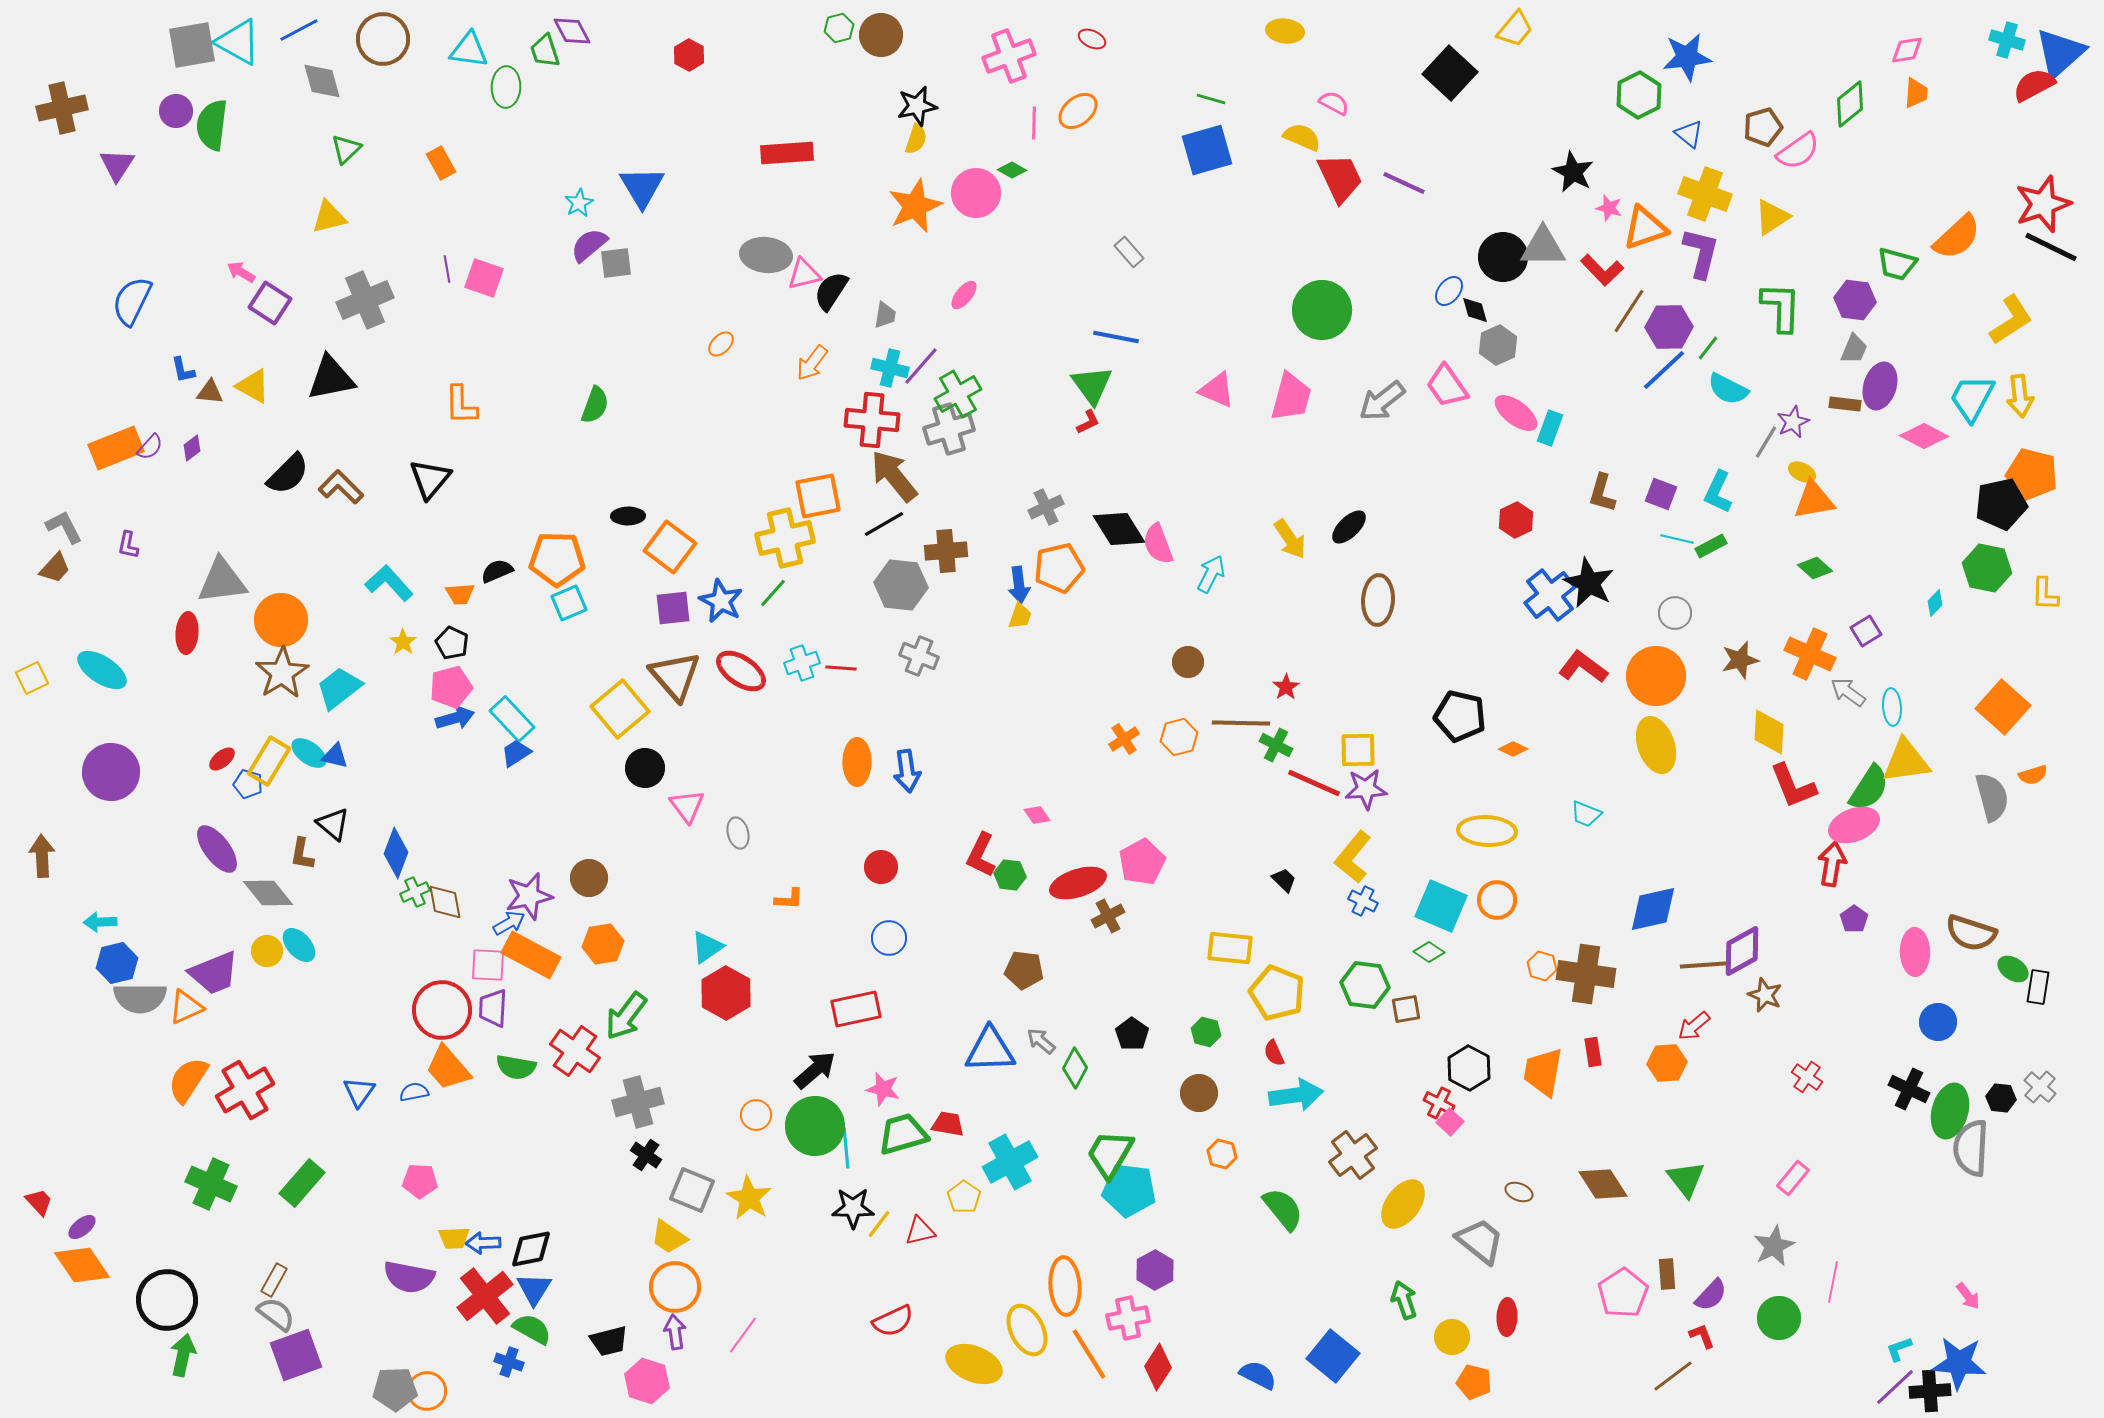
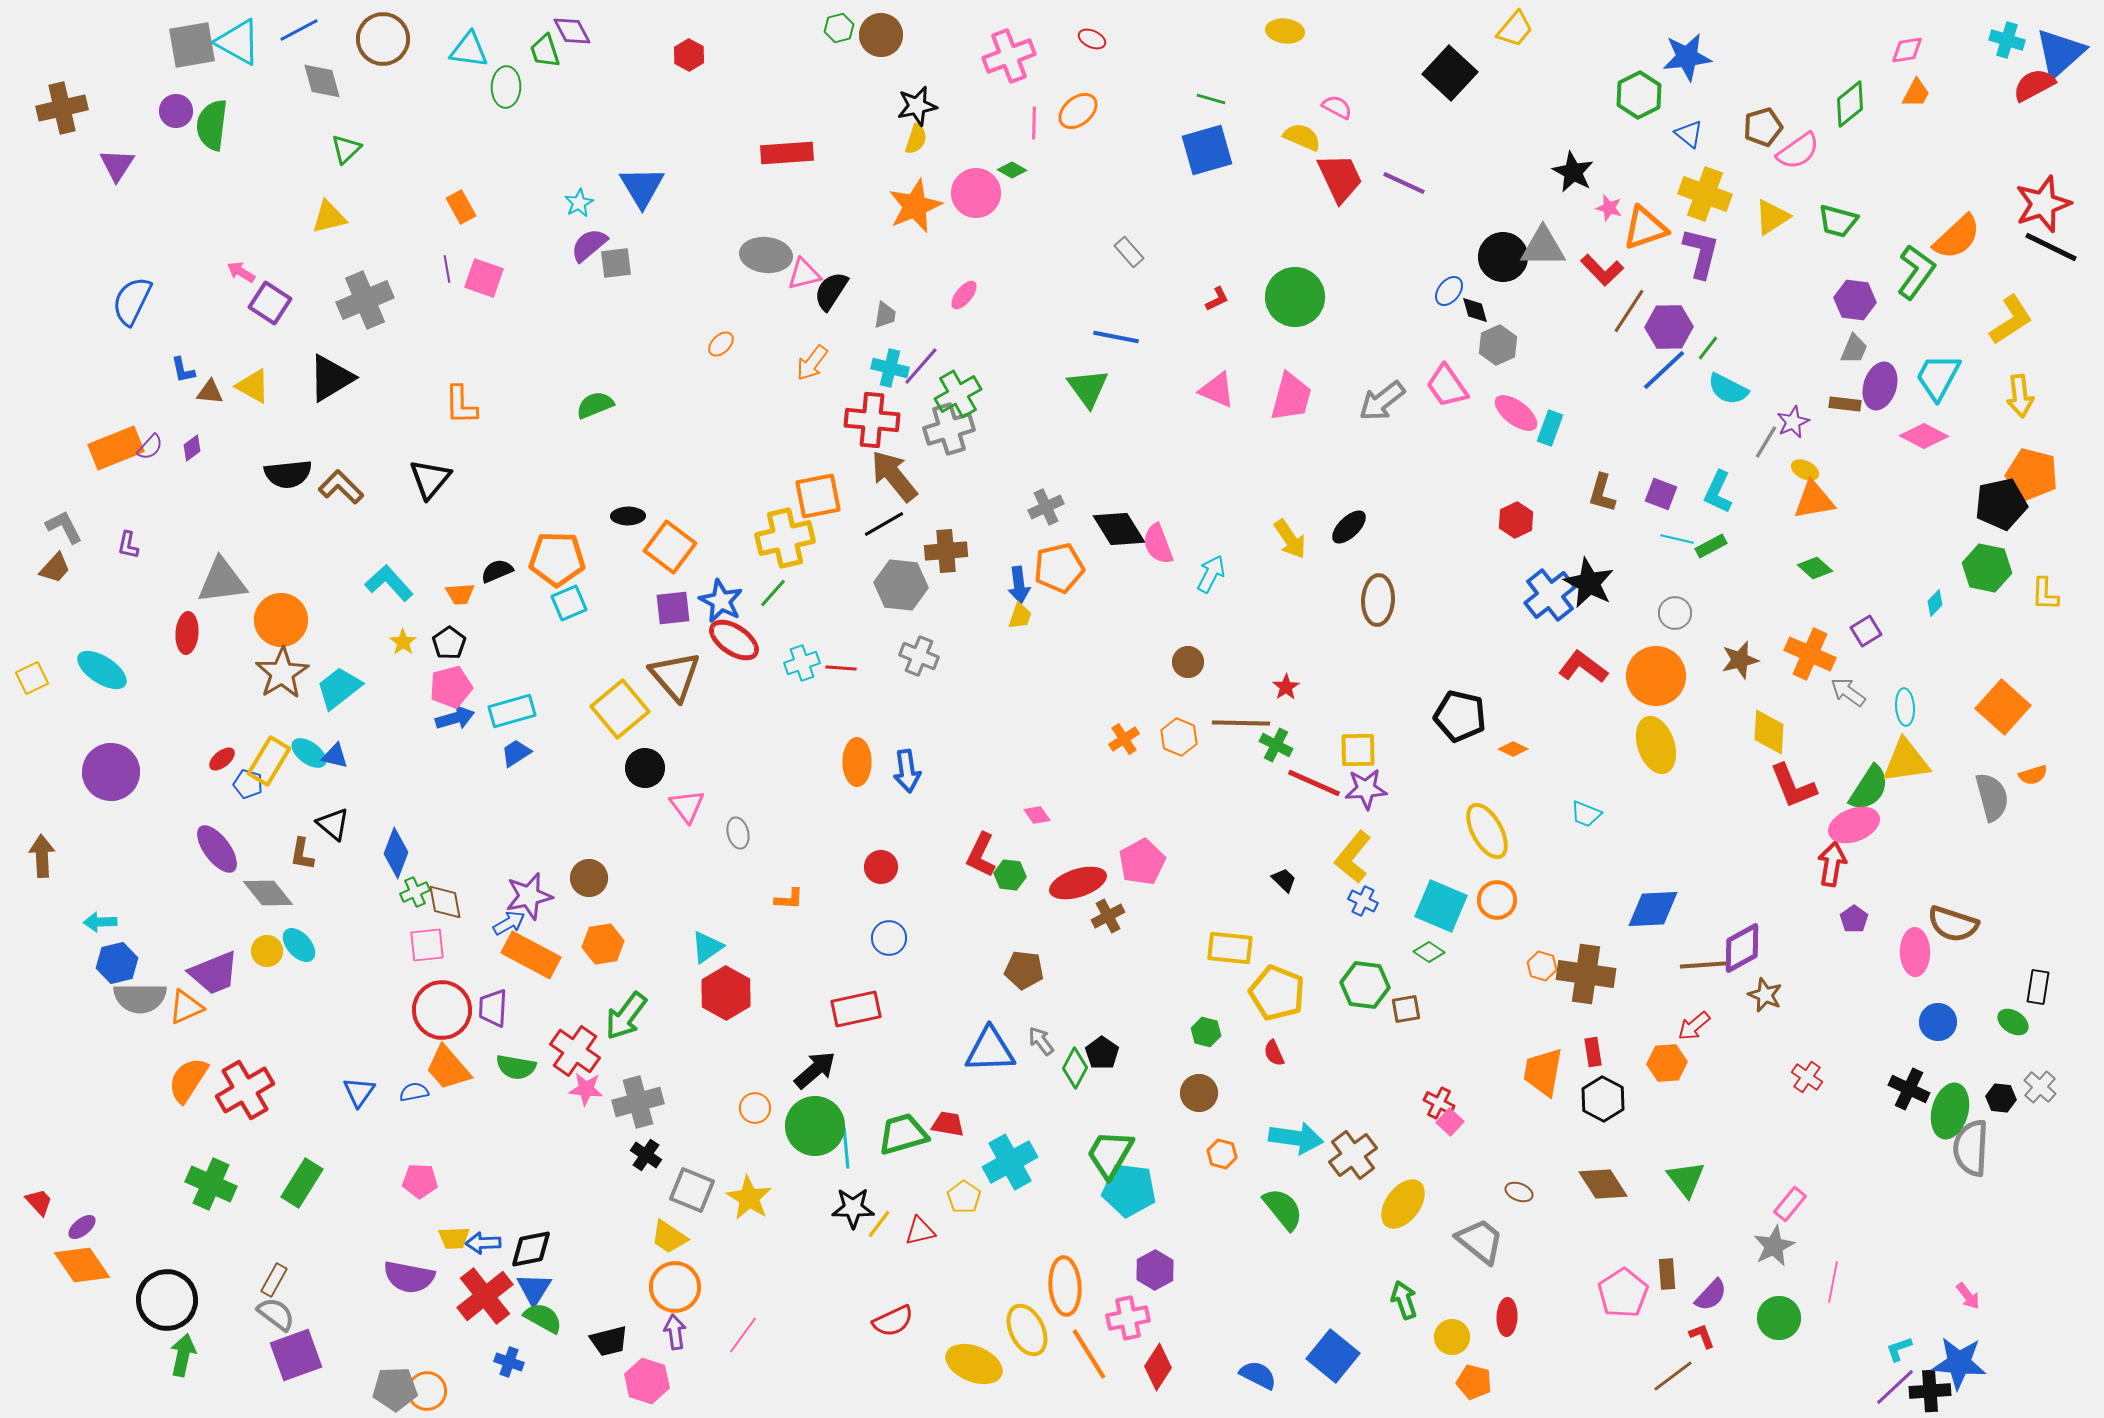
orange trapezoid at (1916, 93): rotated 24 degrees clockwise
pink semicircle at (1334, 103): moved 3 px right, 4 px down
orange rectangle at (441, 163): moved 20 px right, 44 px down
green trapezoid at (1897, 264): moved 59 px left, 43 px up
green L-shape at (1781, 307): moved 135 px right, 35 px up; rotated 34 degrees clockwise
green circle at (1322, 310): moved 27 px left, 13 px up
black triangle at (331, 378): rotated 20 degrees counterclockwise
green triangle at (1092, 385): moved 4 px left, 3 px down
cyan trapezoid at (1972, 398): moved 34 px left, 21 px up
green semicircle at (595, 405): rotated 132 degrees counterclockwise
red L-shape at (1088, 422): moved 129 px right, 123 px up
yellow ellipse at (1802, 472): moved 3 px right, 2 px up
black semicircle at (288, 474): rotated 39 degrees clockwise
black pentagon at (452, 643): moved 3 px left; rotated 12 degrees clockwise
red ellipse at (741, 671): moved 7 px left, 31 px up
cyan ellipse at (1892, 707): moved 13 px right
cyan rectangle at (512, 719): moved 8 px up; rotated 63 degrees counterclockwise
orange hexagon at (1179, 737): rotated 24 degrees counterclockwise
yellow ellipse at (1487, 831): rotated 58 degrees clockwise
blue diamond at (1653, 909): rotated 10 degrees clockwise
brown semicircle at (1971, 933): moved 18 px left, 9 px up
purple diamond at (1742, 951): moved 3 px up
pink square at (488, 965): moved 61 px left, 20 px up; rotated 9 degrees counterclockwise
green ellipse at (2013, 969): moved 53 px down
black pentagon at (1132, 1034): moved 30 px left, 19 px down
gray arrow at (1041, 1041): rotated 12 degrees clockwise
black hexagon at (1469, 1068): moved 134 px right, 31 px down
pink star at (883, 1089): moved 297 px left; rotated 8 degrees counterclockwise
cyan arrow at (1296, 1095): moved 43 px down; rotated 16 degrees clockwise
orange circle at (756, 1115): moved 1 px left, 7 px up
pink rectangle at (1793, 1178): moved 3 px left, 26 px down
green rectangle at (302, 1183): rotated 9 degrees counterclockwise
green semicircle at (532, 1329): moved 11 px right, 11 px up
